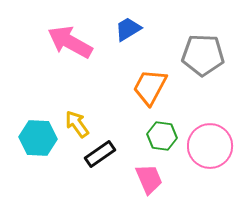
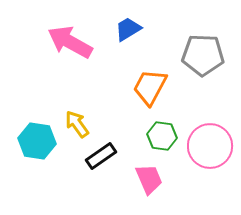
cyan hexagon: moved 1 px left, 3 px down; rotated 6 degrees clockwise
black rectangle: moved 1 px right, 2 px down
